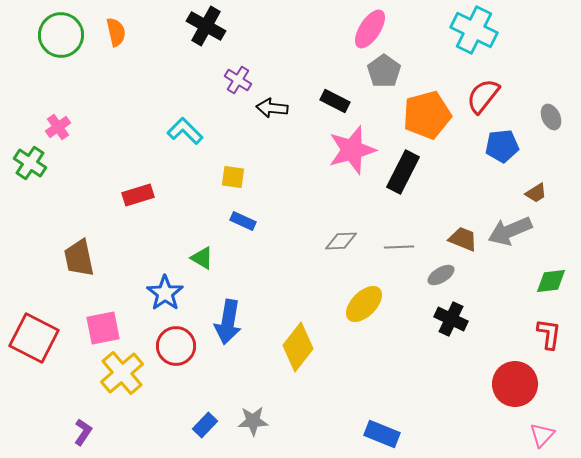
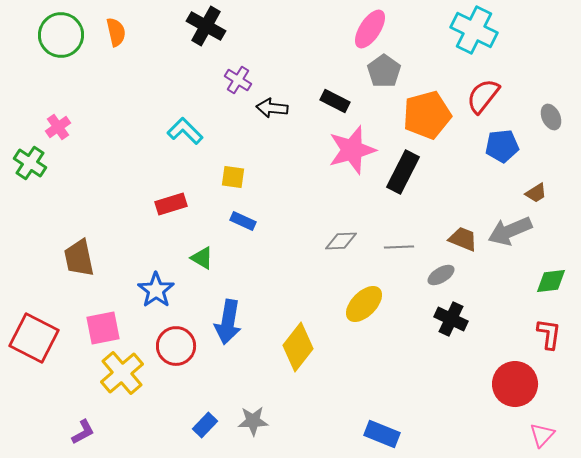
red rectangle at (138, 195): moved 33 px right, 9 px down
blue star at (165, 293): moved 9 px left, 3 px up
purple L-shape at (83, 432): rotated 28 degrees clockwise
